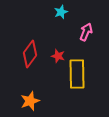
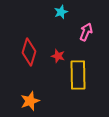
red diamond: moved 1 px left, 2 px up; rotated 20 degrees counterclockwise
yellow rectangle: moved 1 px right, 1 px down
